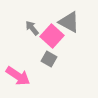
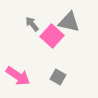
gray triangle: rotated 15 degrees counterclockwise
gray arrow: moved 4 px up
gray square: moved 9 px right, 18 px down
